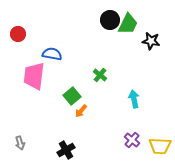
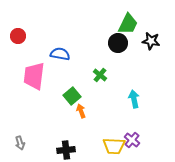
black circle: moved 8 px right, 23 px down
red circle: moved 2 px down
blue semicircle: moved 8 px right
orange arrow: rotated 120 degrees clockwise
yellow trapezoid: moved 46 px left
black cross: rotated 24 degrees clockwise
